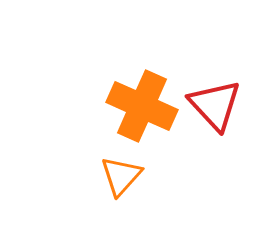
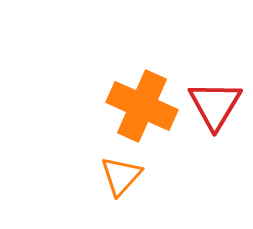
red triangle: rotated 14 degrees clockwise
